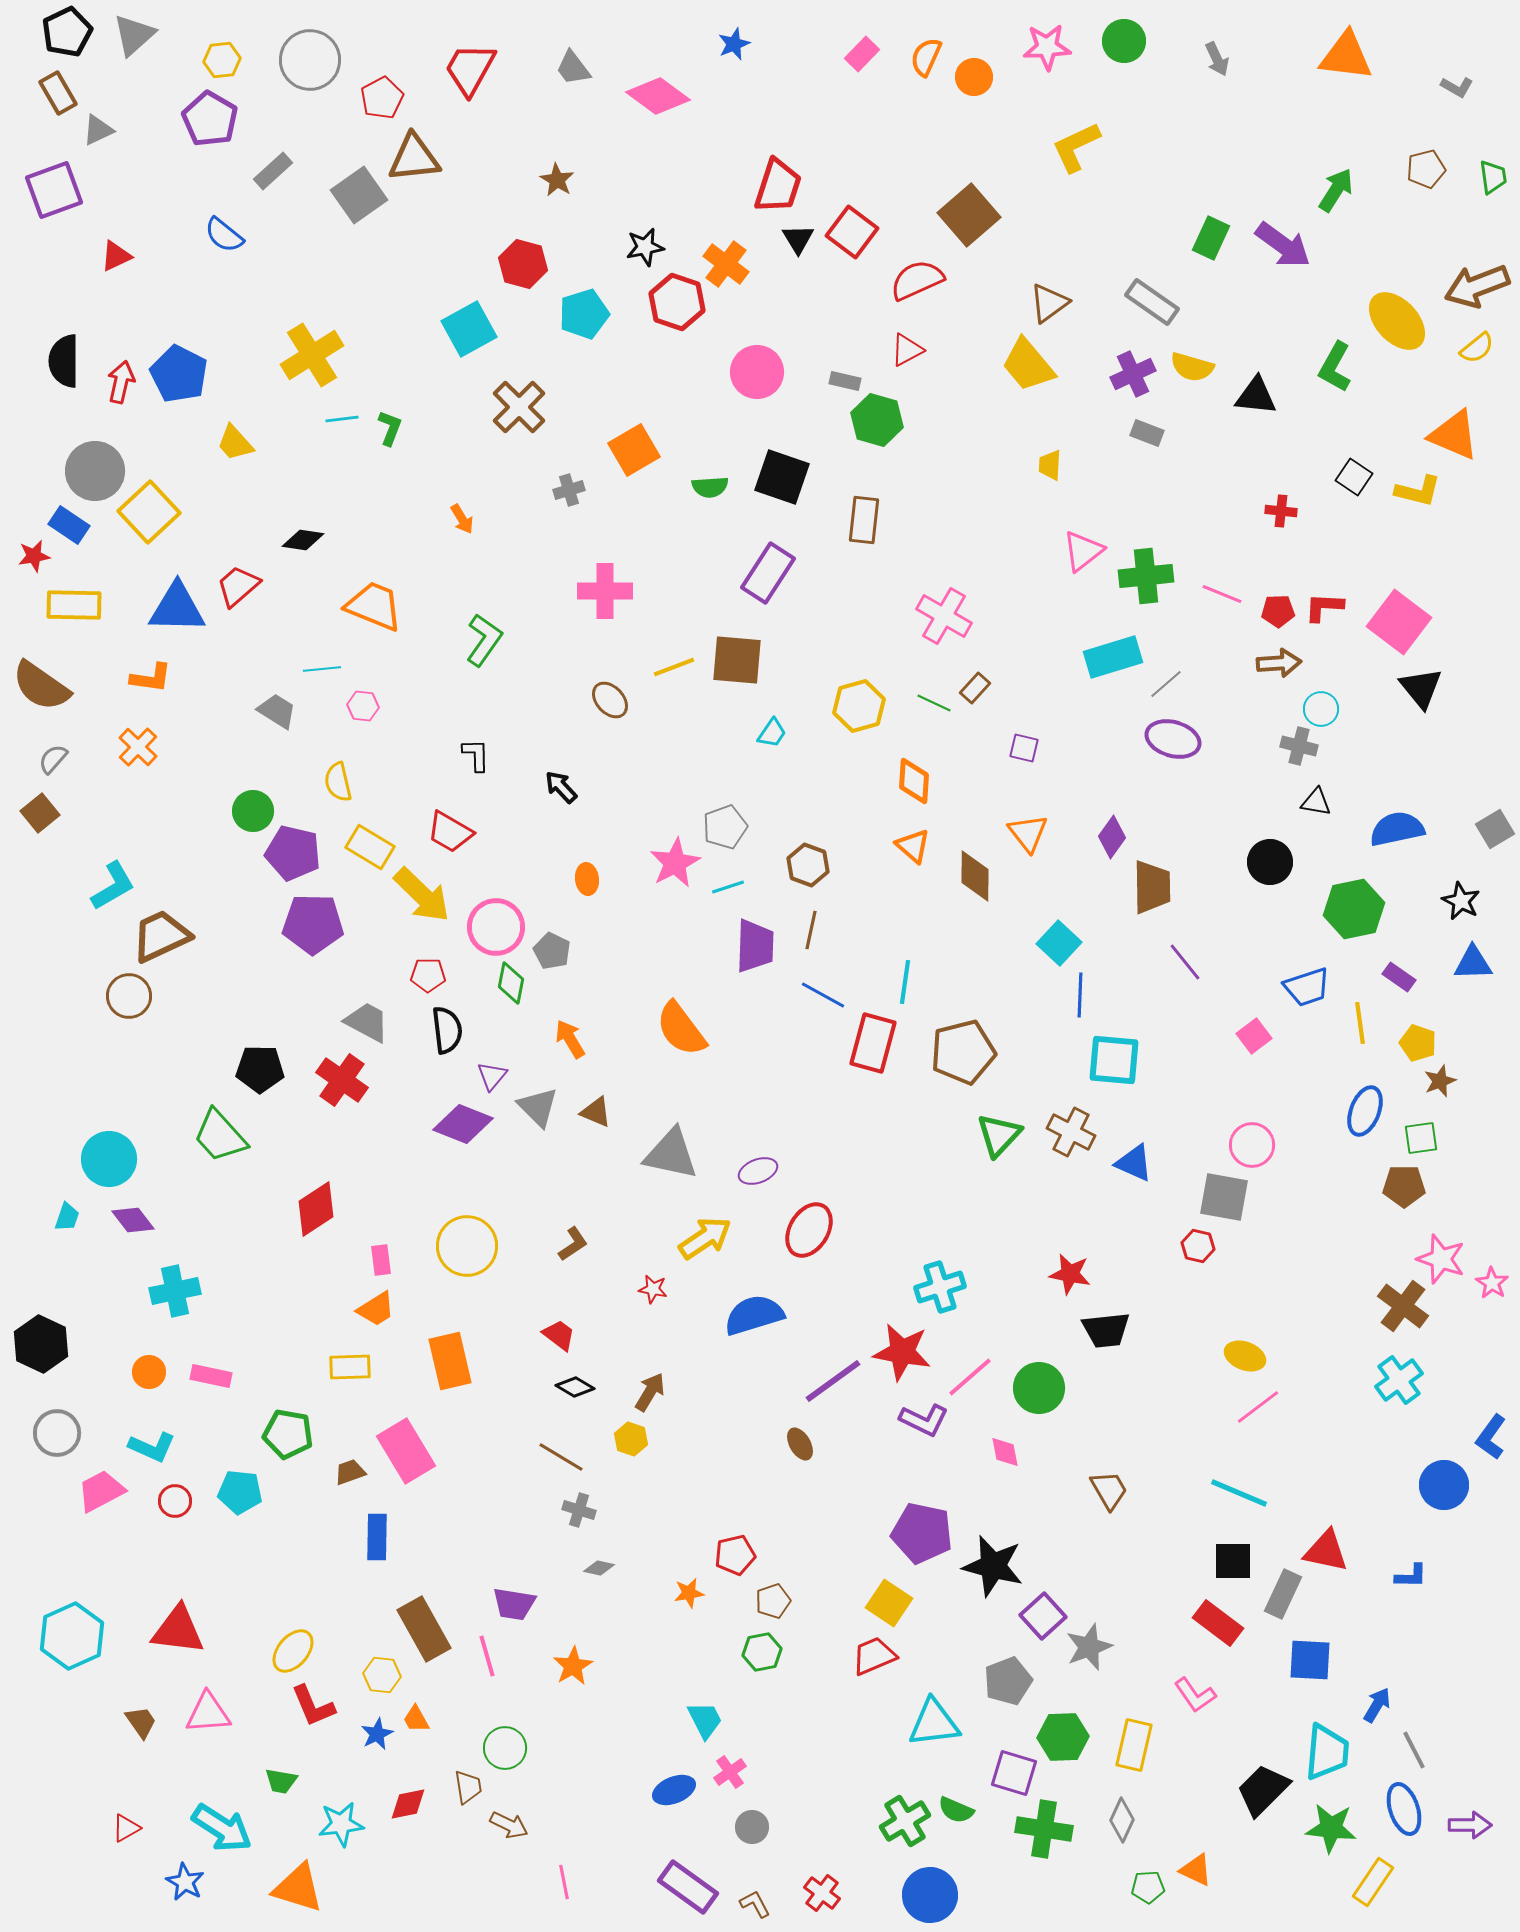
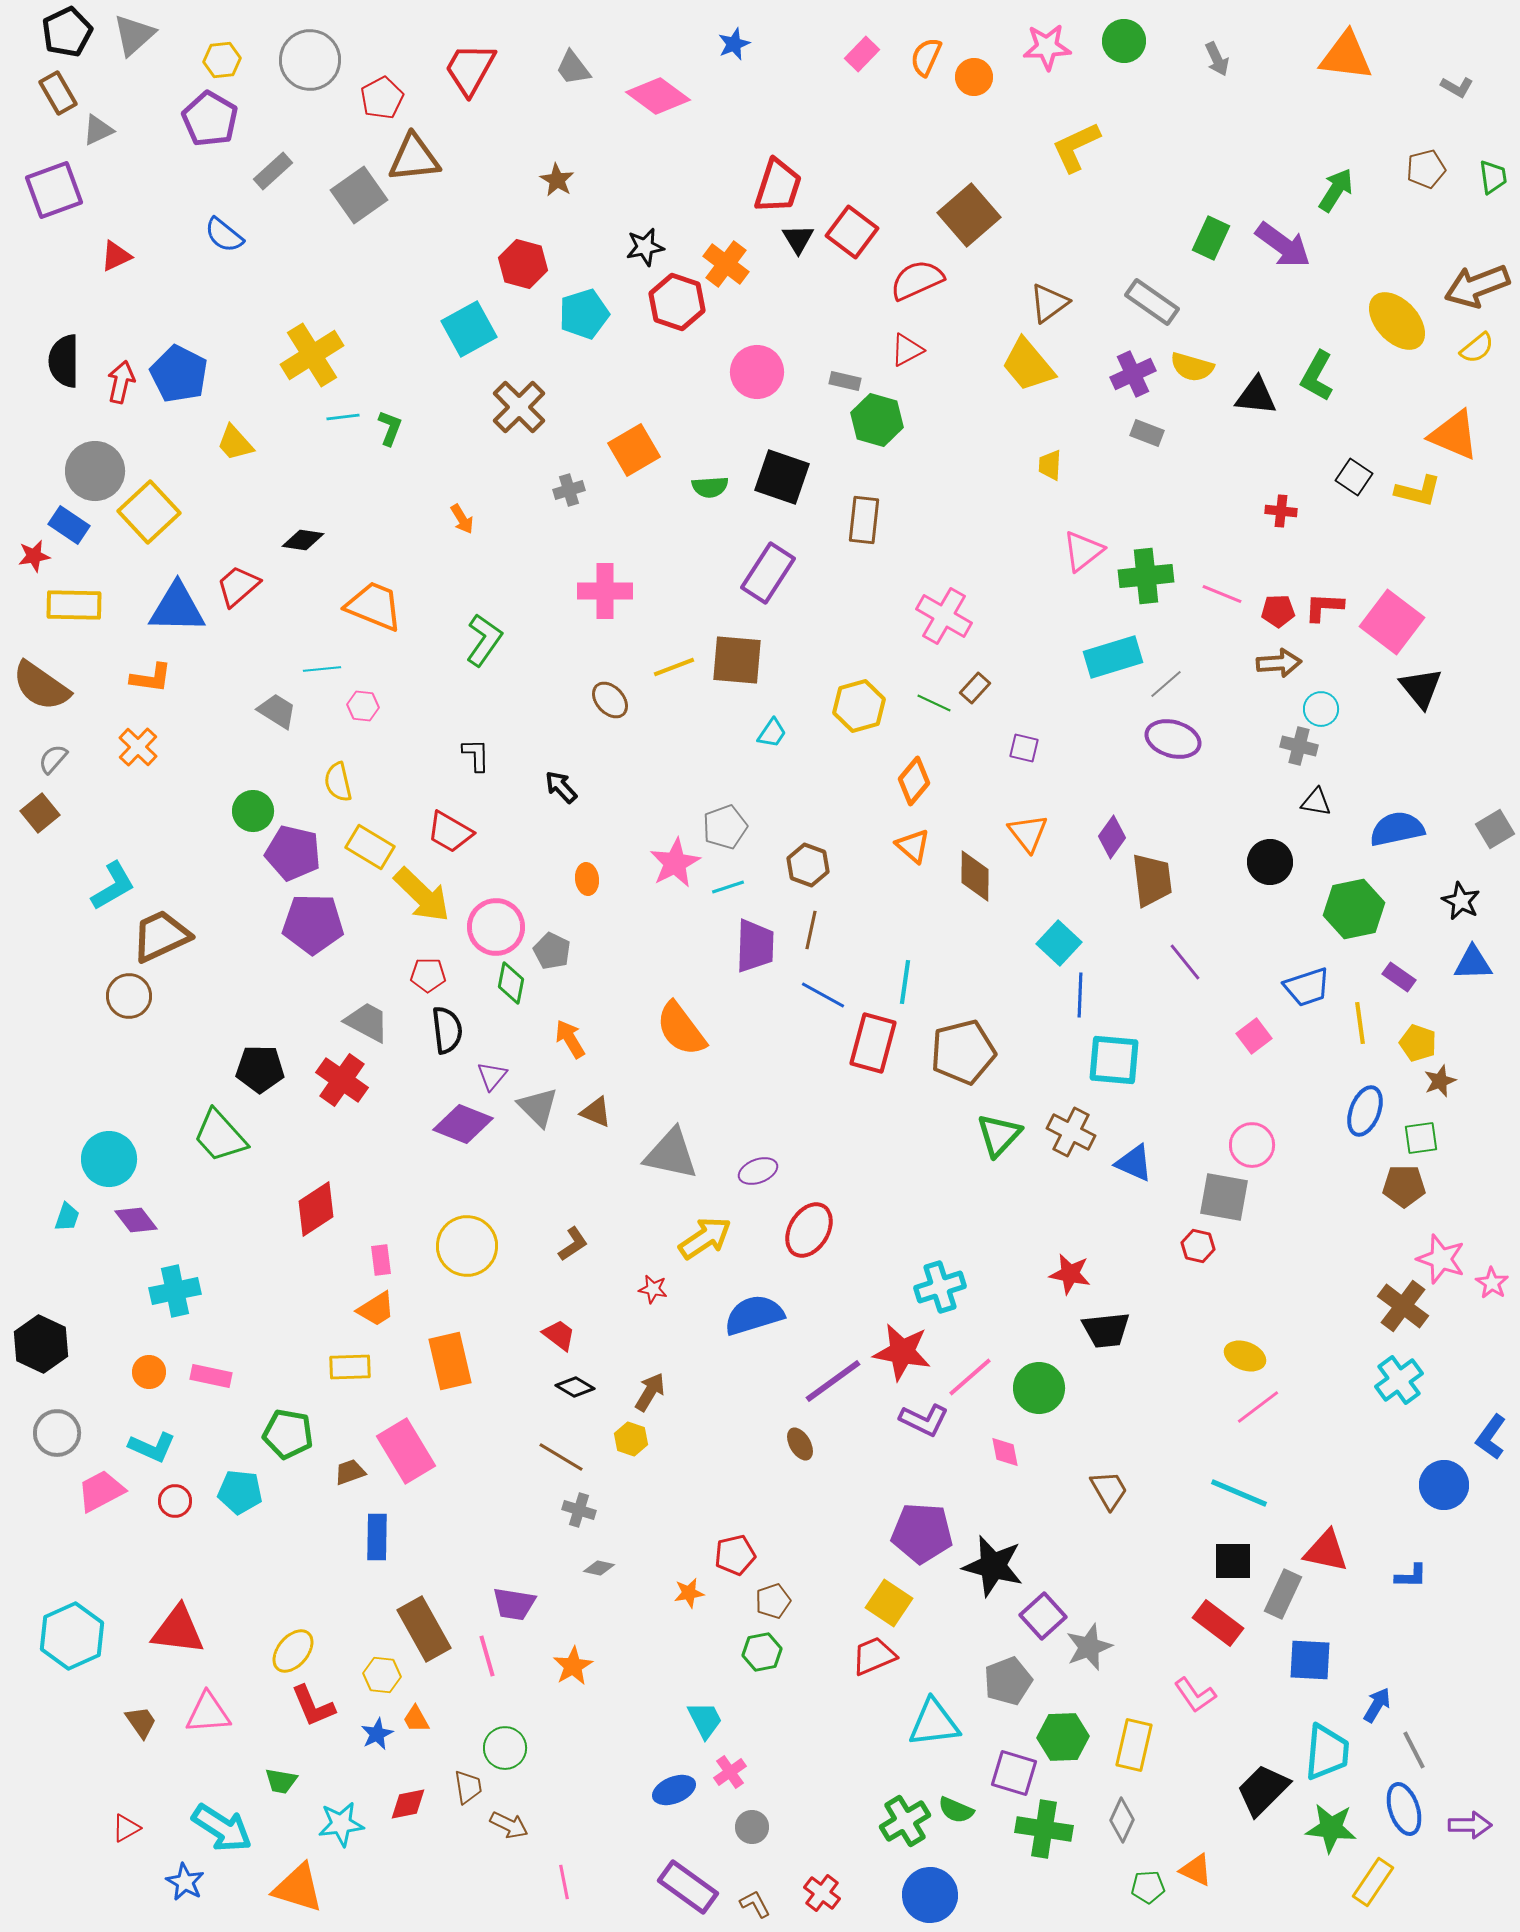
green L-shape at (1335, 367): moved 18 px left, 9 px down
cyan line at (342, 419): moved 1 px right, 2 px up
pink square at (1399, 622): moved 7 px left
orange diamond at (914, 781): rotated 36 degrees clockwise
brown trapezoid at (1152, 887): moved 7 px up; rotated 6 degrees counterclockwise
purple diamond at (133, 1220): moved 3 px right
purple pentagon at (922, 1533): rotated 8 degrees counterclockwise
